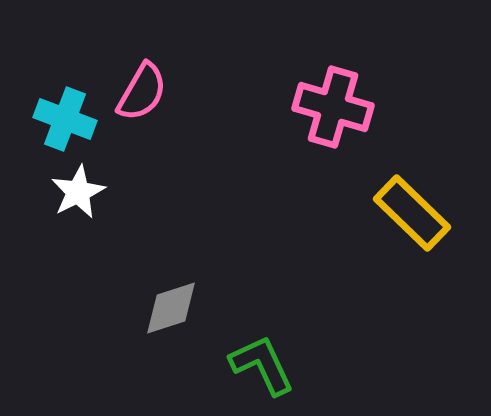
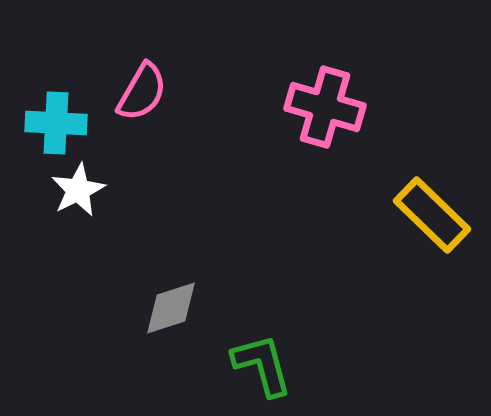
pink cross: moved 8 px left
cyan cross: moved 9 px left, 4 px down; rotated 18 degrees counterclockwise
white star: moved 2 px up
yellow rectangle: moved 20 px right, 2 px down
green L-shape: rotated 10 degrees clockwise
